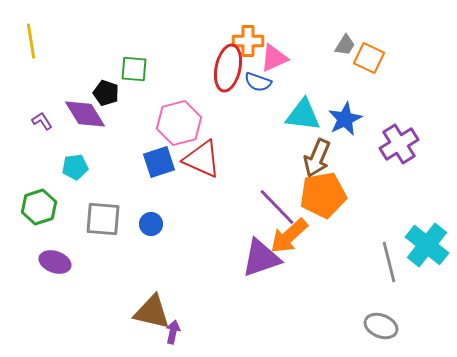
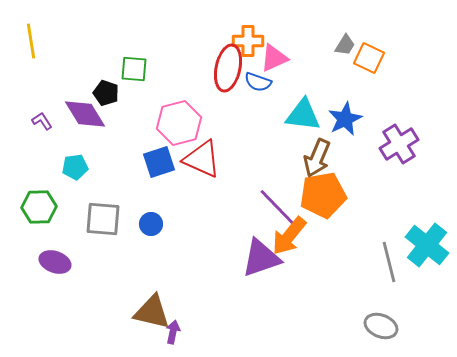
green hexagon: rotated 16 degrees clockwise
orange arrow: rotated 9 degrees counterclockwise
